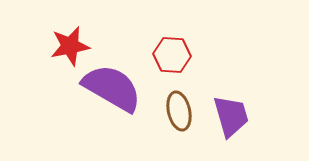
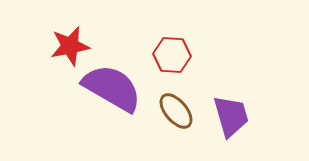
brown ellipse: moved 3 px left; rotated 27 degrees counterclockwise
